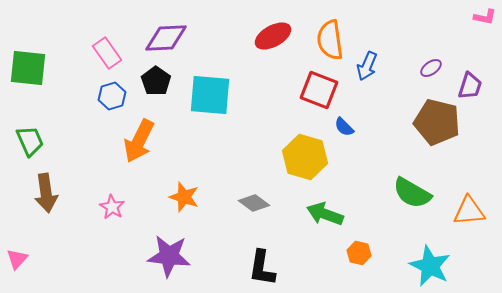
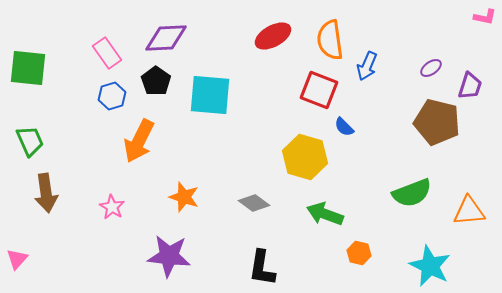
green semicircle: rotated 51 degrees counterclockwise
